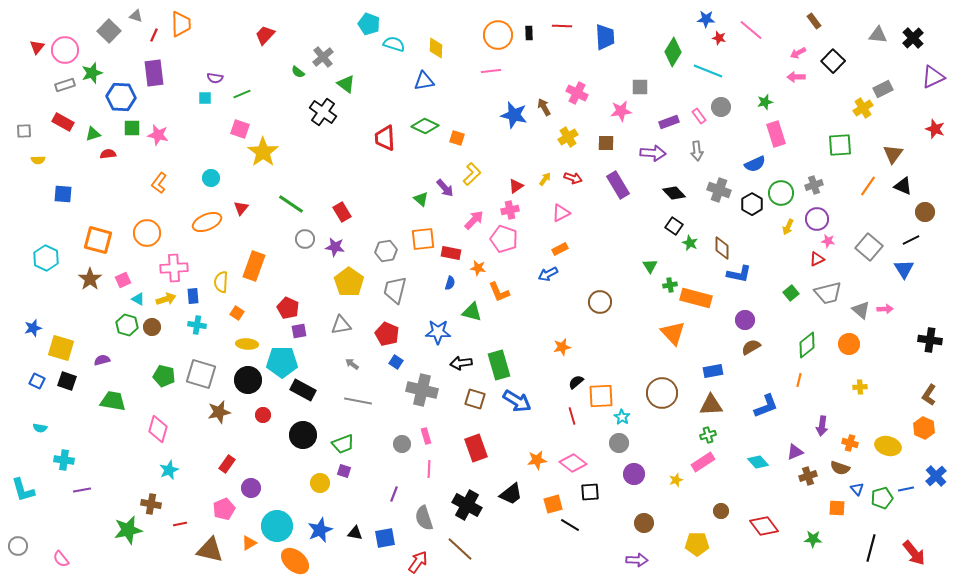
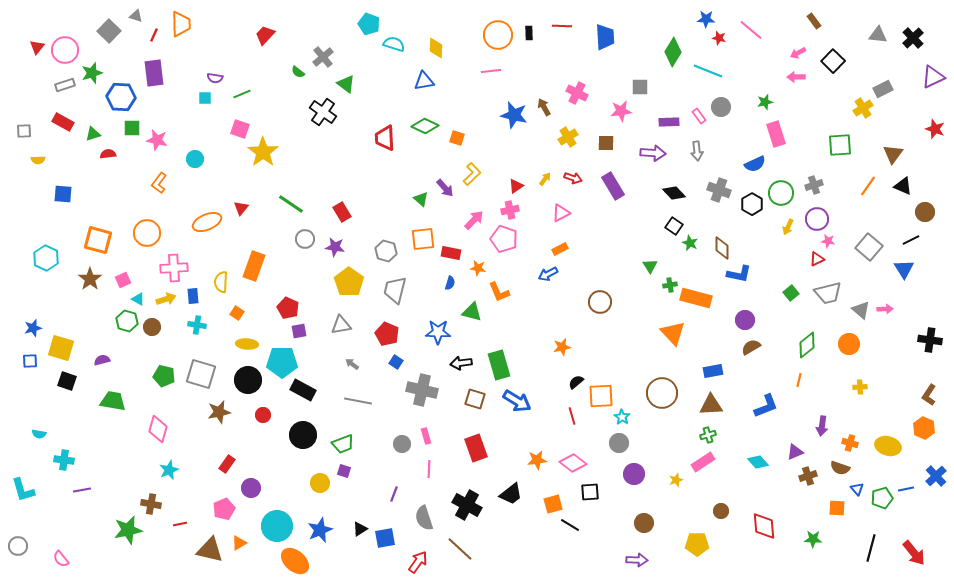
purple rectangle at (669, 122): rotated 18 degrees clockwise
pink star at (158, 135): moved 1 px left, 5 px down
cyan circle at (211, 178): moved 16 px left, 19 px up
purple rectangle at (618, 185): moved 5 px left, 1 px down
gray hexagon at (386, 251): rotated 25 degrees clockwise
green hexagon at (127, 325): moved 4 px up
blue square at (37, 381): moved 7 px left, 20 px up; rotated 28 degrees counterclockwise
cyan semicircle at (40, 428): moved 1 px left, 6 px down
red diamond at (764, 526): rotated 32 degrees clockwise
black triangle at (355, 533): moved 5 px right, 4 px up; rotated 42 degrees counterclockwise
orange triangle at (249, 543): moved 10 px left
